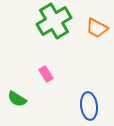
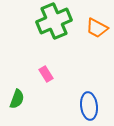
green cross: rotated 8 degrees clockwise
green semicircle: rotated 102 degrees counterclockwise
